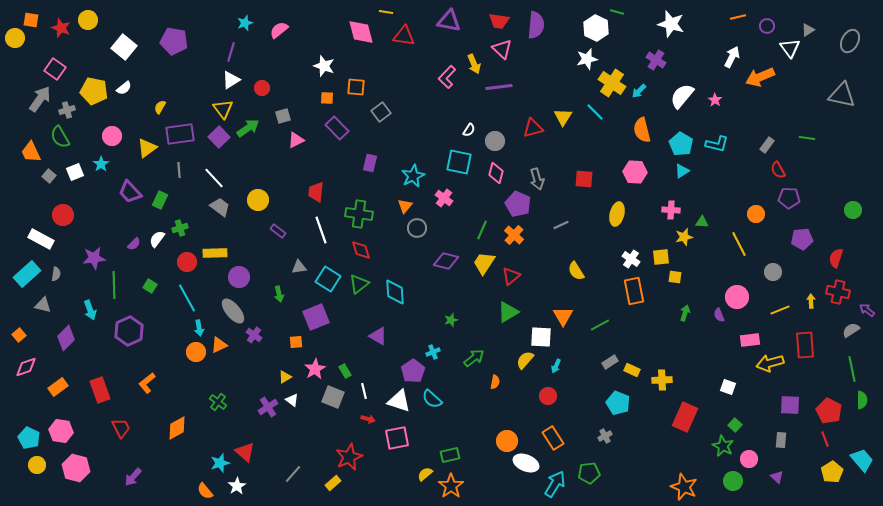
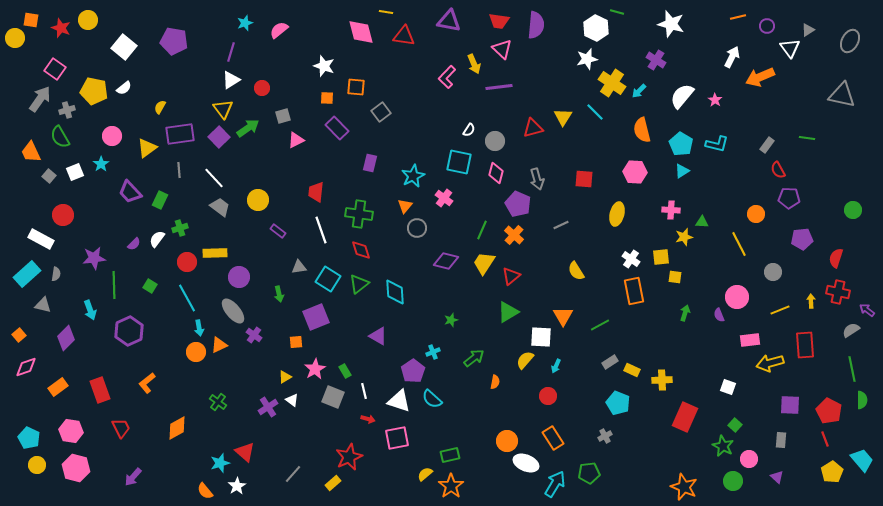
pink hexagon at (61, 431): moved 10 px right
